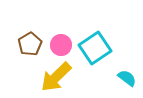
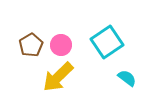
brown pentagon: moved 1 px right, 1 px down
cyan square: moved 12 px right, 6 px up
yellow arrow: moved 2 px right
